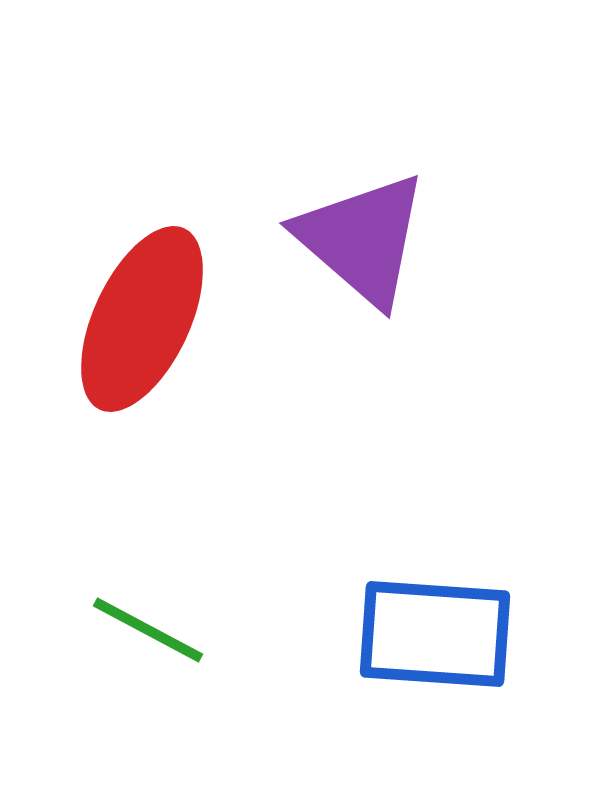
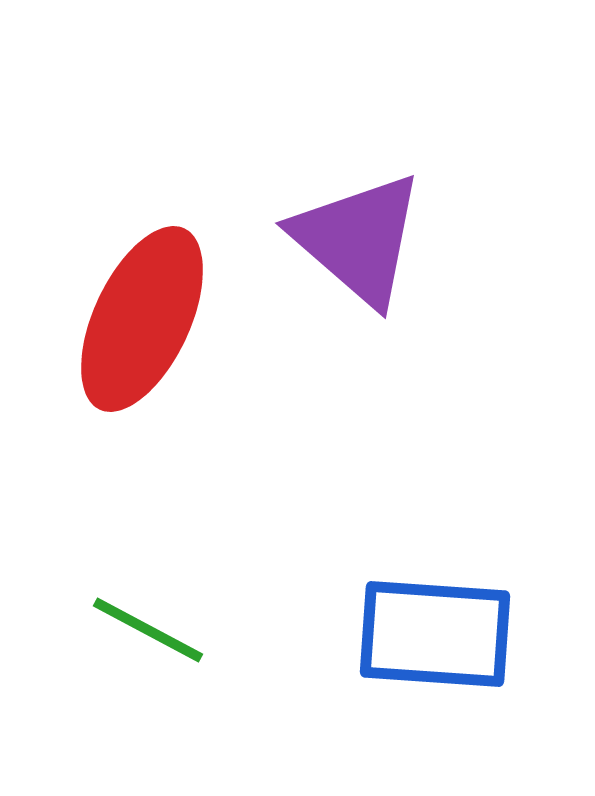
purple triangle: moved 4 px left
